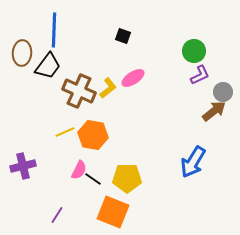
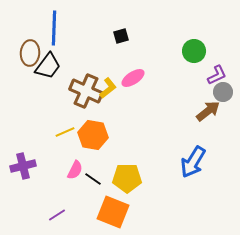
blue line: moved 2 px up
black square: moved 2 px left; rotated 35 degrees counterclockwise
brown ellipse: moved 8 px right
purple L-shape: moved 17 px right
brown cross: moved 7 px right
brown arrow: moved 6 px left
pink semicircle: moved 4 px left
purple line: rotated 24 degrees clockwise
